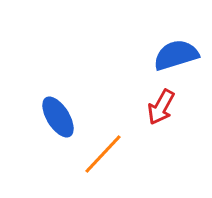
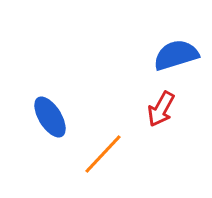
red arrow: moved 2 px down
blue ellipse: moved 8 px left
